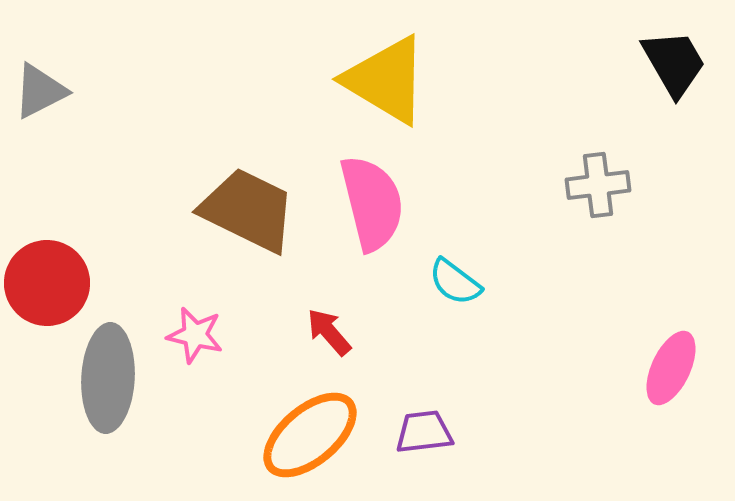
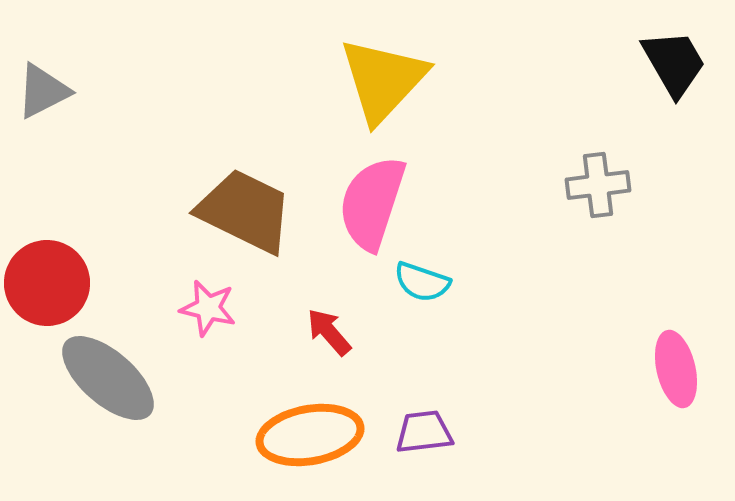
yellow triangle: moved 3 px left; rotated 42 degrees clockwise
gray triangle: moved 3 px right
pink semicircle: rotated 148 degrees counterclockwise
brown trapezoid: moved 3 px left, 1 px down
cyan semicircle: moved 33 px left; rotated 18 degrees counterclockwise
pink star: moved 13 px right, 27 px up
pink ellipse: moved 5 px right, 1 px down; rotated 38 degrees counterclockwise
gray ellipse: rotated 52 degrees counterclockwise
orange ellipse: rotated 30 degrees clockwise
